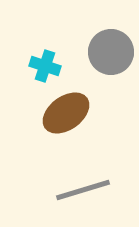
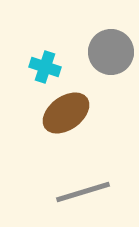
cyan cross: moved 1 px down
gray line: moved 2 px down
